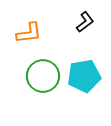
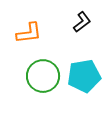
black L-shape: moved 3 px left
